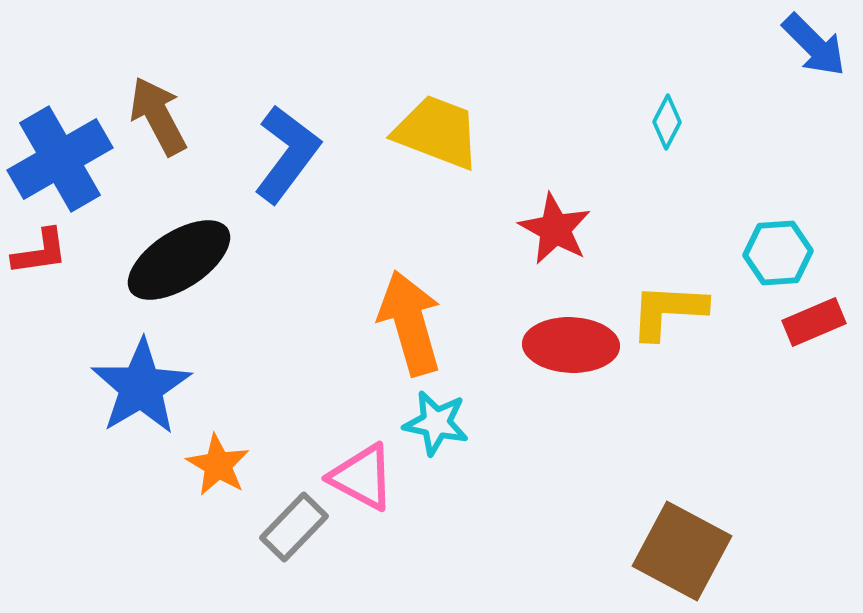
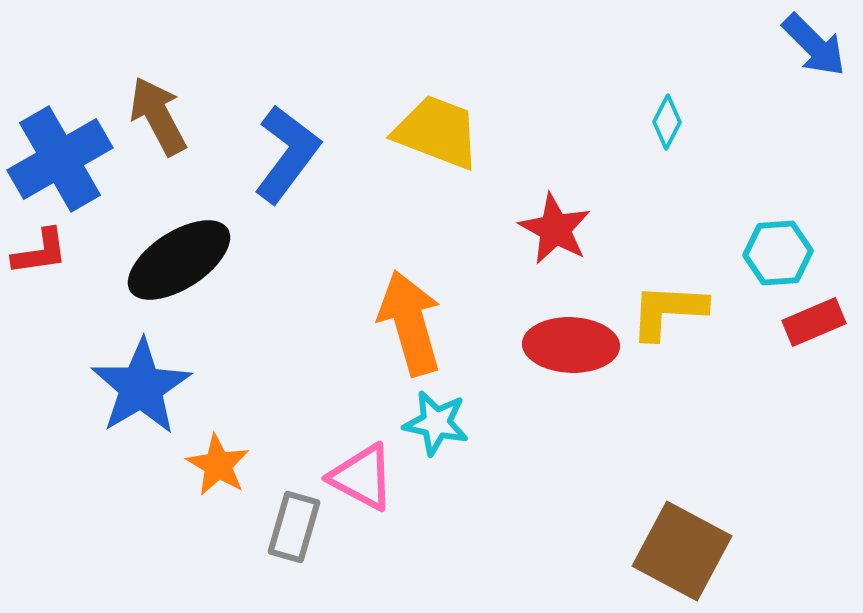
gray rectangle: rotated 28 degrees counterclockwise
